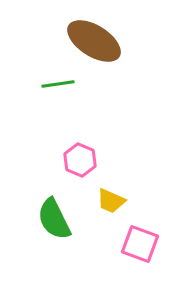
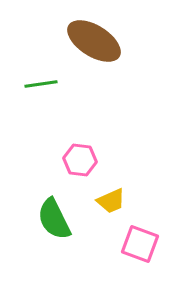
green line: moved 17 px left
pink hexagon: rotated 16 degrees counterclockwise
yellow trapezoid: rotated 48 degrees counterclockwise
